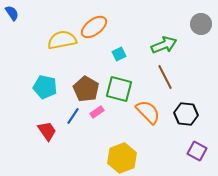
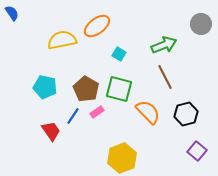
orange ellipse: moved 3 px right, 1 px up
cyan square: rotated 32 degrees counterclockwise
black hexagon: rotated 20 degrees counterclockwise
red trapezoid: moved 4 px right
purple square: rotated 12 degrees clockwise
